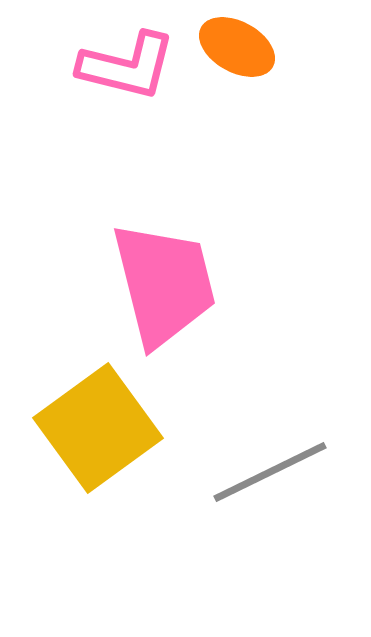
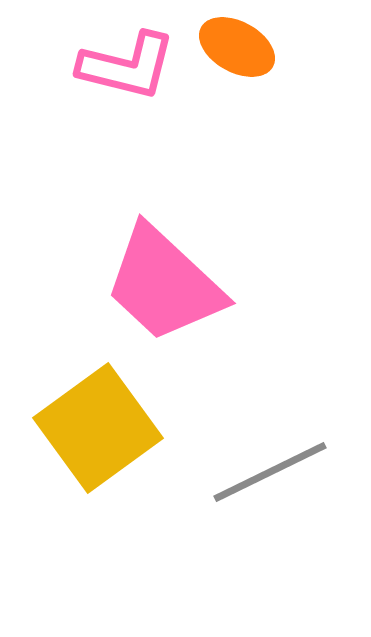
pink trapezoid: rotated 147 degrees clockwise
